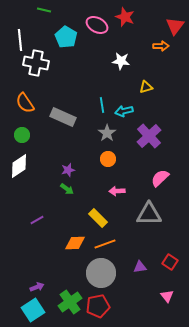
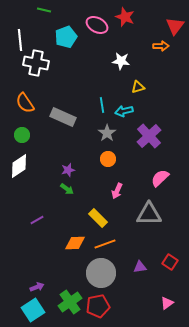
cyan pentagon: rotated 20 degrees clockwise
yellow triangle: moved 8 px left
pink arrow: rotated 63 degrees counterclockwise
pink triangle: moved 7 px down; rotated 32 degrees clockwise
